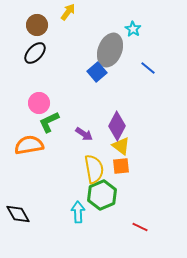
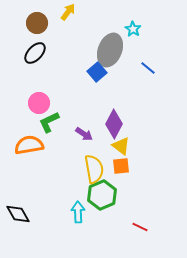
brown circle: moved 2 px up
purple diamond: moved 3 px left, 2 px up
